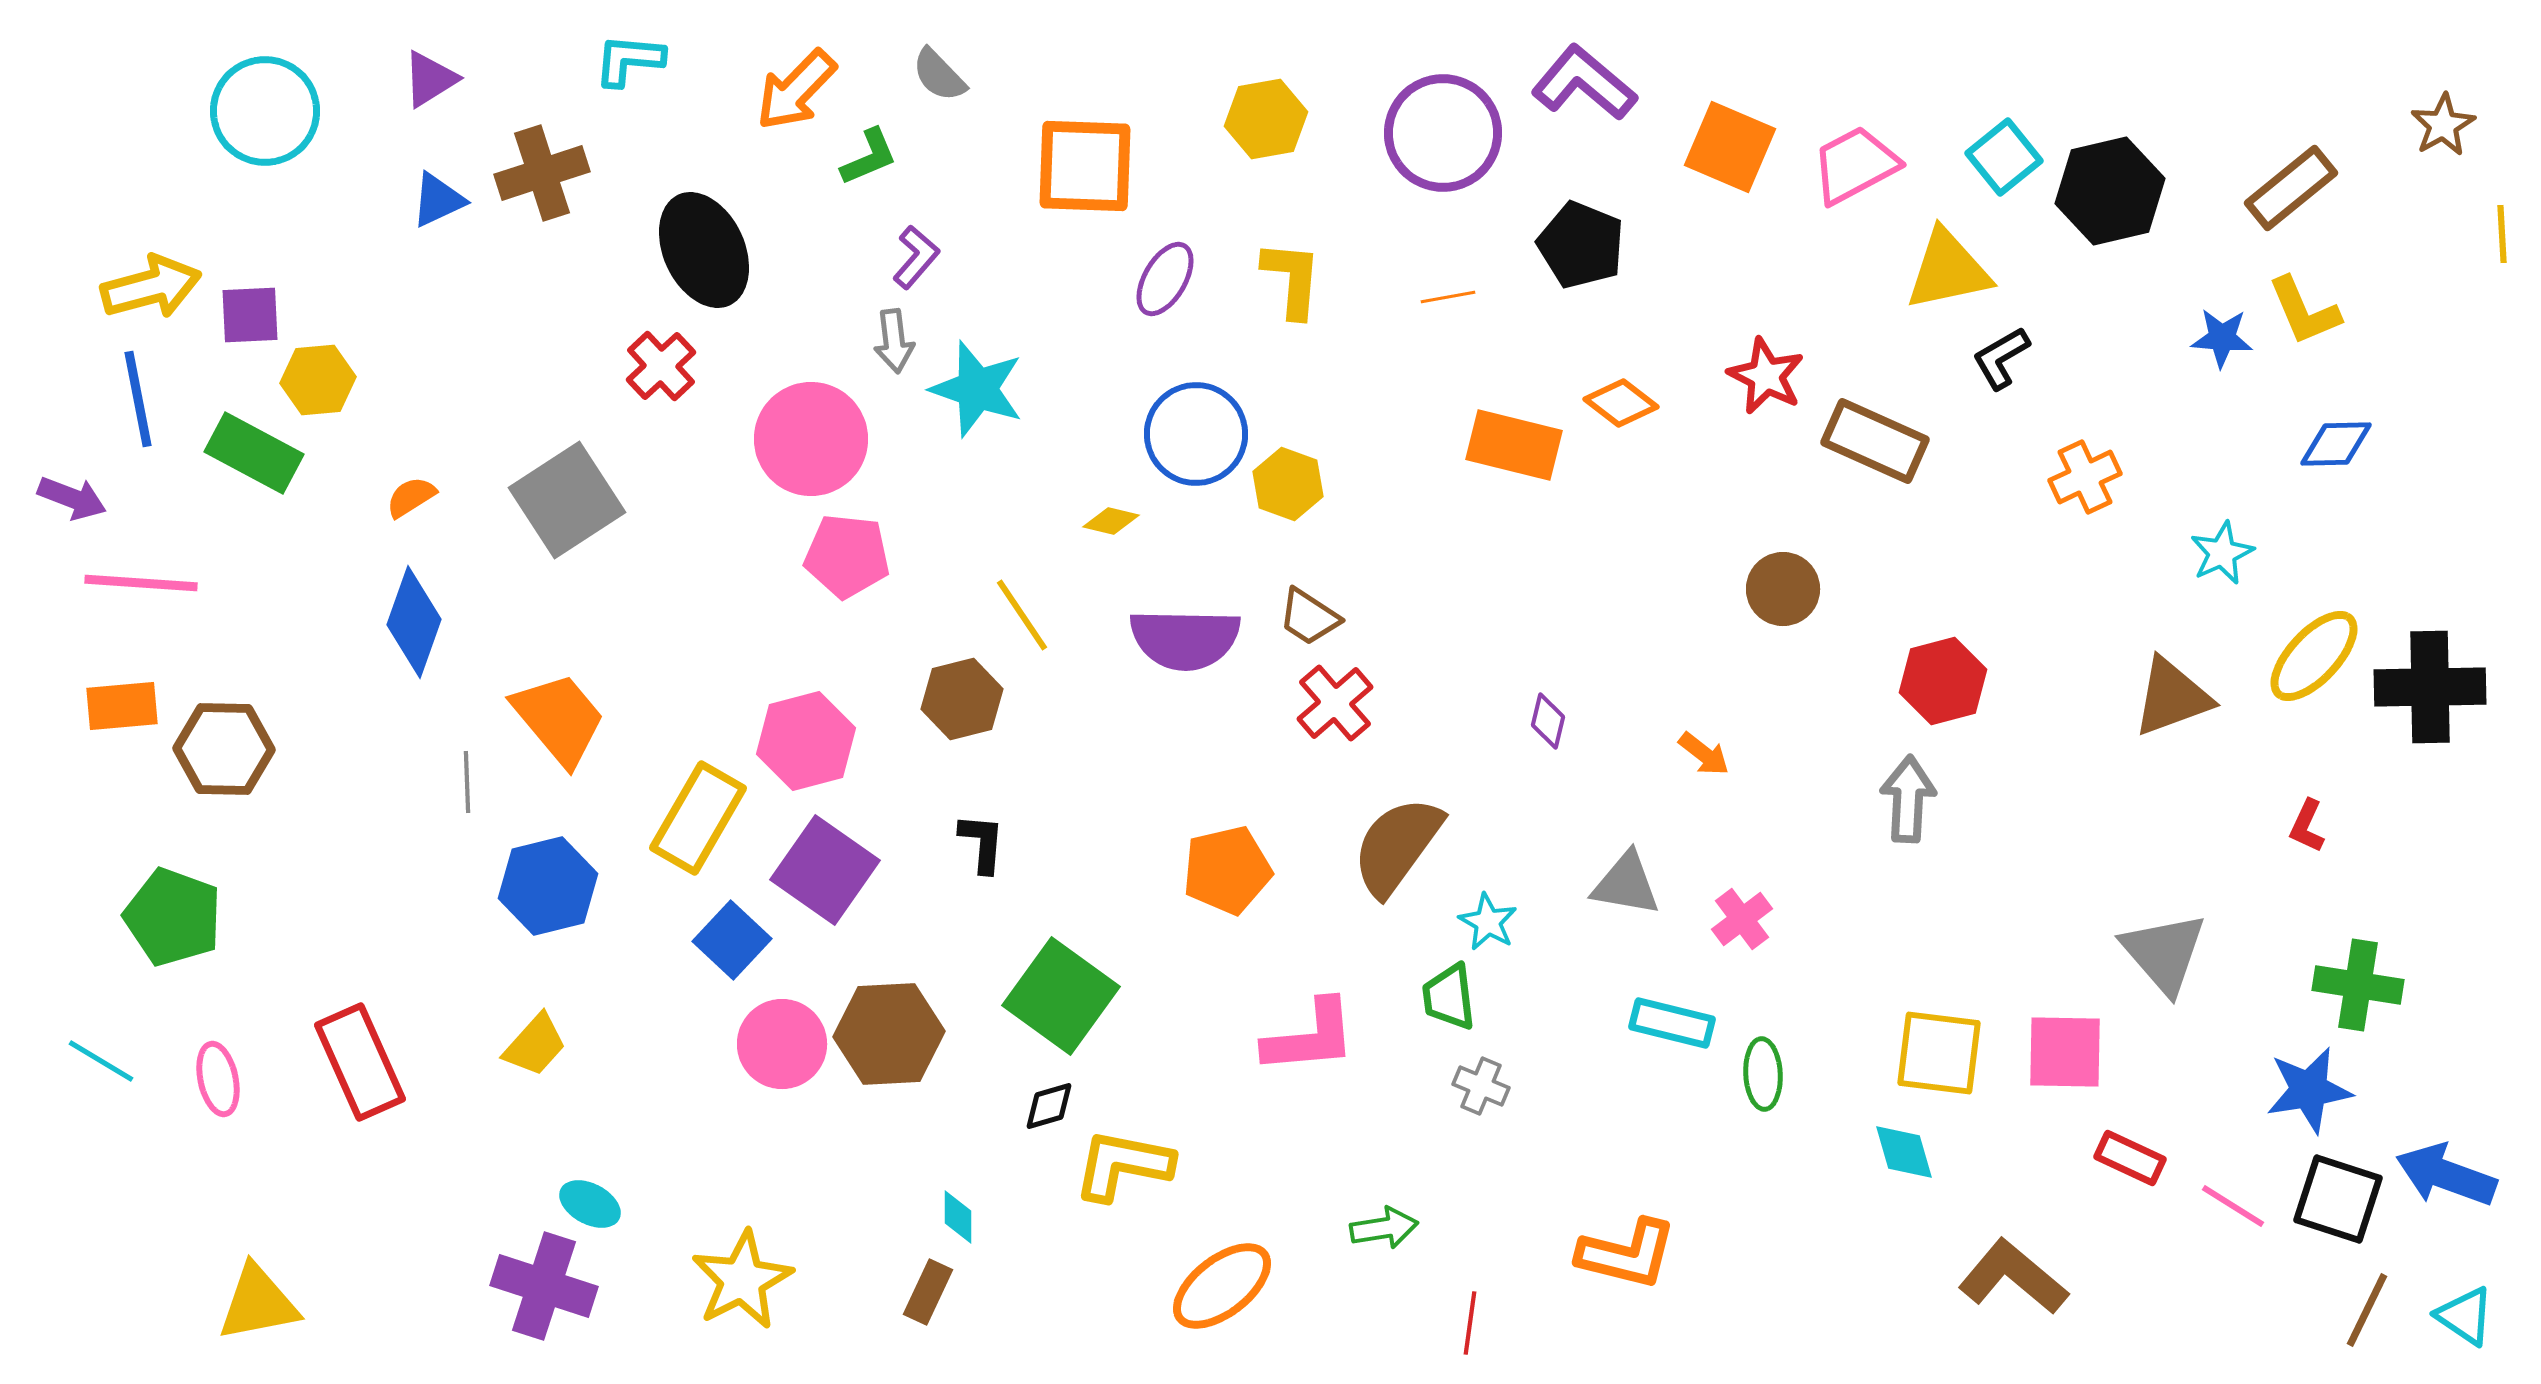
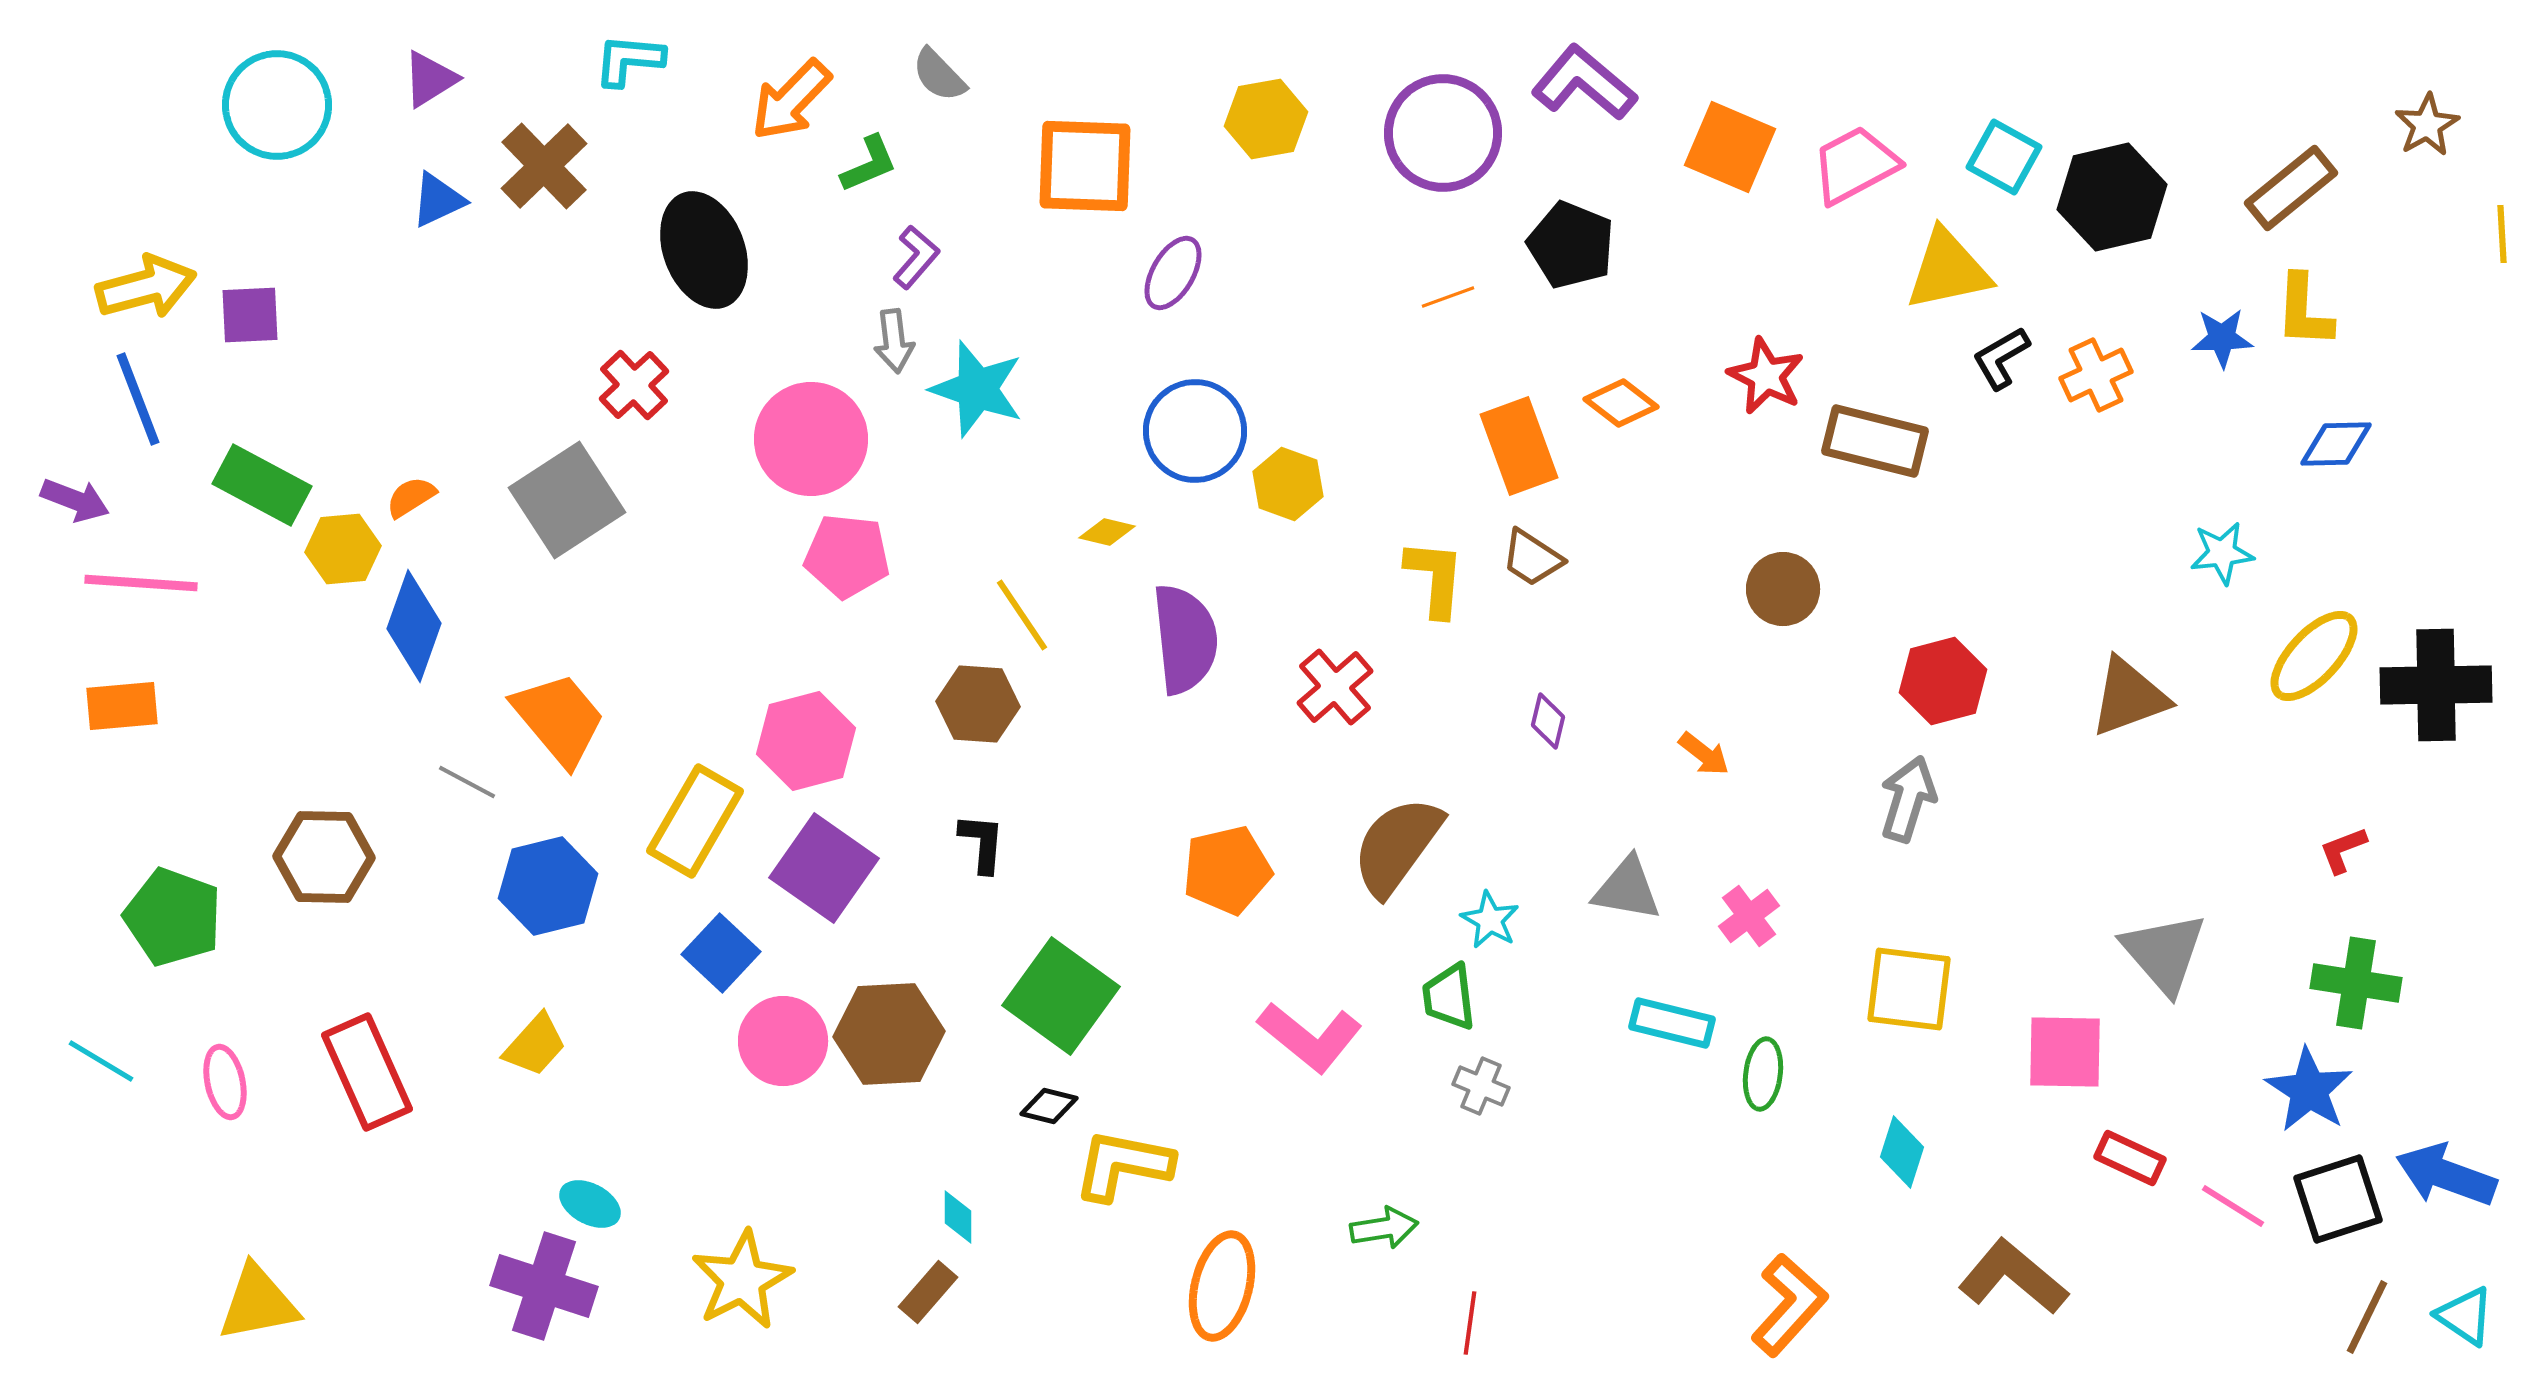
orange arrow at (796, 90): moved 5 px left, 10 px down
cyan circle at (265, 111): moved 12 px right, 6 px up
brown star at (2443, 125): moved 16 px left
green L-shape at (869, 157): moved 7 px down
cyan square at (2004, 157): rotated 22 degrees counterclockwise
brown cross at (542, 173): moved 2 px right, 7 px up; rotated 26 degrees counterclockwise
black hexagon at (2110, 191): moved 2 px right, 6 px down
black pentagon at (1581, 245): moved 10 px left
black ellipse at (704, 250): rotated 4 degrees clockwise
purple ellipse at (1165, 279): moved 8 px right, 6 px up
yellow L-shape at (1292, 279): moved 143 px right, 299 px down
yellow arrow at (151, 287): moved 5 px left
orange line at (1448, 297): rotated 10 degrees counterclockwise
yellow L-shape at (2304, 311): rotated 26 degrees clockwise
blue star at (2222, 338): rotated 6 degrees counterclockwise
red cross at (661, 366): moved 27 px left, 19 px down
yellow hexagon at (318, 380): moved 25 px right, 169 px down
blue line at (138, 399): rotated 10 degrees counterclockwise
blue circle at (1196, 434): moved 1 px left, 3 px up
brown rectangle at (1875, 441): rotated 10 degrees counterclockwise
orange rectangle at (1514, 445): moved 5 px right, 1 px down; rotated 56 degrees clockwise
green rectangle at (254, 453): moved 8 px right, 32 px down
orange cross at (2085, 477): moved 11 px right, 102 px up
purple arrow at (72, 498): moved 3 px right, 2 px down
yellow diamond at (1111, 521): moved 4 px left, 11 px down
cyan star at (2222, 553): rotated 18 degrees clockwise
brown trapezoid at (1309, 617): moved 223 px right, 59 px up
blue diamond at (414, 622): moved 4 px down
purple semicircle at (1185, 639): rotated 97 degrees counterclockwise
black cross at (2430, 687): moved 6 px right, 2 px up
brown triangle at (2172, 697): moved 43 px left
brown hexagon at (962, 699): moved 16 px right, 5 px down; rotated 18 degrees clockwise
red cross at (1335, 703): moved 16 px up
brown hexagon at (224, 749): moved 100 px right, 108 px down
gray line at (467, 782): rotated 60 degrees counterclockwise
gray arrow at (1908, 799): rotated 14 degrees clockwise
yellow rectangle at (698, 818): moved 3 px left, 3 px down
red L-shape at (2307, 826): moved 36 px right, 24 px down; rotated 44 degrees clockwise
purple square at (825, 870): moved 1 px left, 2 px up
gray triangle at (1626, 884): moved 1 px right, 5 px down
pink cross at (1742, 919): moved 7 px right, 3 px up
cyan star at (1488, 922): moved 2 px right, 2 px up
blue square at (732, 940): moved 11 px left, 13 px down
green cross at (2358, 985): moved 2 px left, 2 px up
pink L-shape at (1310, 1037): rotated 44 degrees clockwise
pink circle at (782, 1044): moved 1 px right, 3 px up
yellow square at (1939, 1053): moved 30 px left, 64 px up
red rectangle at (360, 1062): moved 7 px right, 10 px down
green ellipse at (1763, 1074): rotated 10 degrees clockwise
pink ellipse at (218, 1079): moved 7 px right, 3 px down
blue star at (2309, 1090): rotated 30 degrees counterclockwise
black diamond at (1049, 1106): rotated 30 degrees clockwise
cyan diamond at (1904, 1152): moved 2 px left; rotated 34 degrees clockwise
black square at (2338, 1199): rotated 36 degrees counterclockwise
orange L-shape at (1627, 1254): moved 162 px right, 51 px down; rotated 62 degrees counterclockwise
orange ellipse at (1222, 1286): rotated 38 degrees counterclockwise
brown rectangle at (928, 1292): rotated 16 degrees clockwise
brown line at (2367, 1310): moved 7 px down
